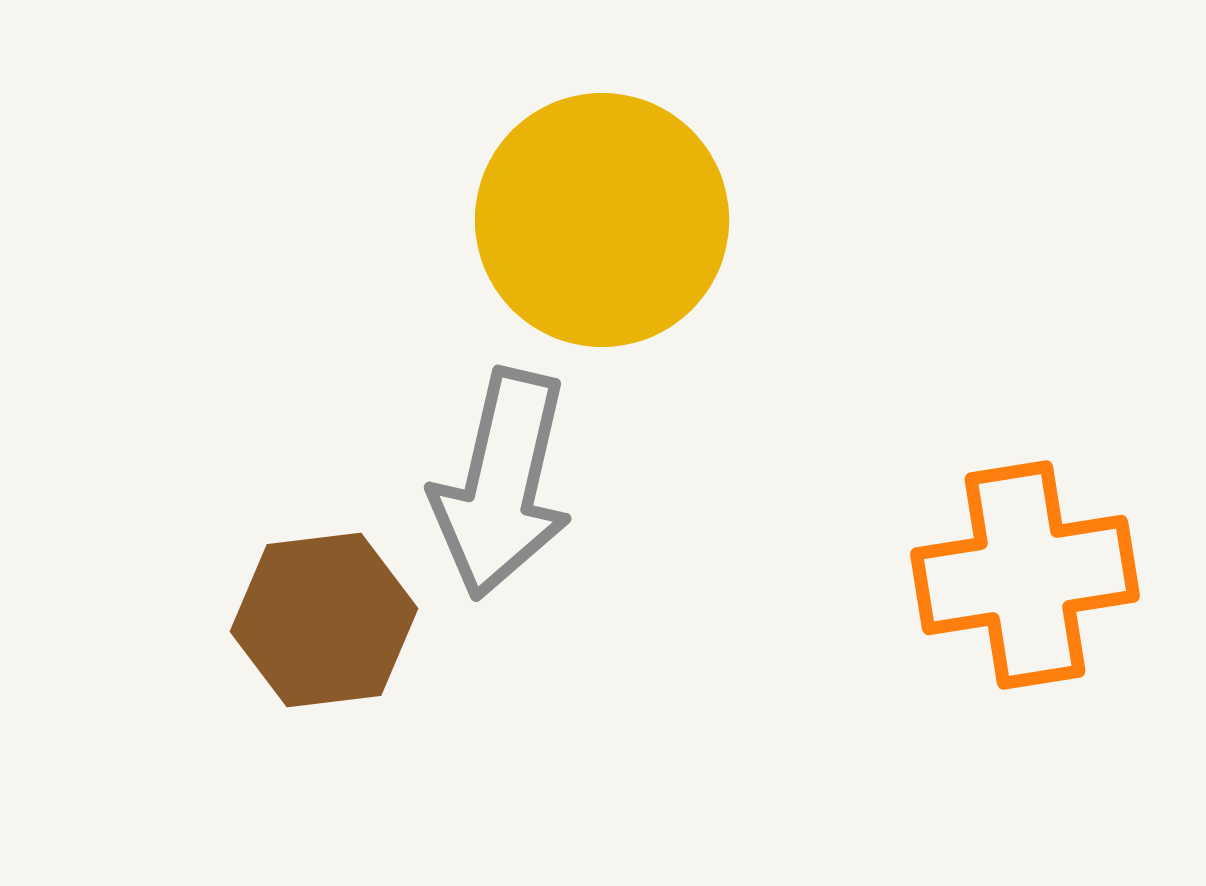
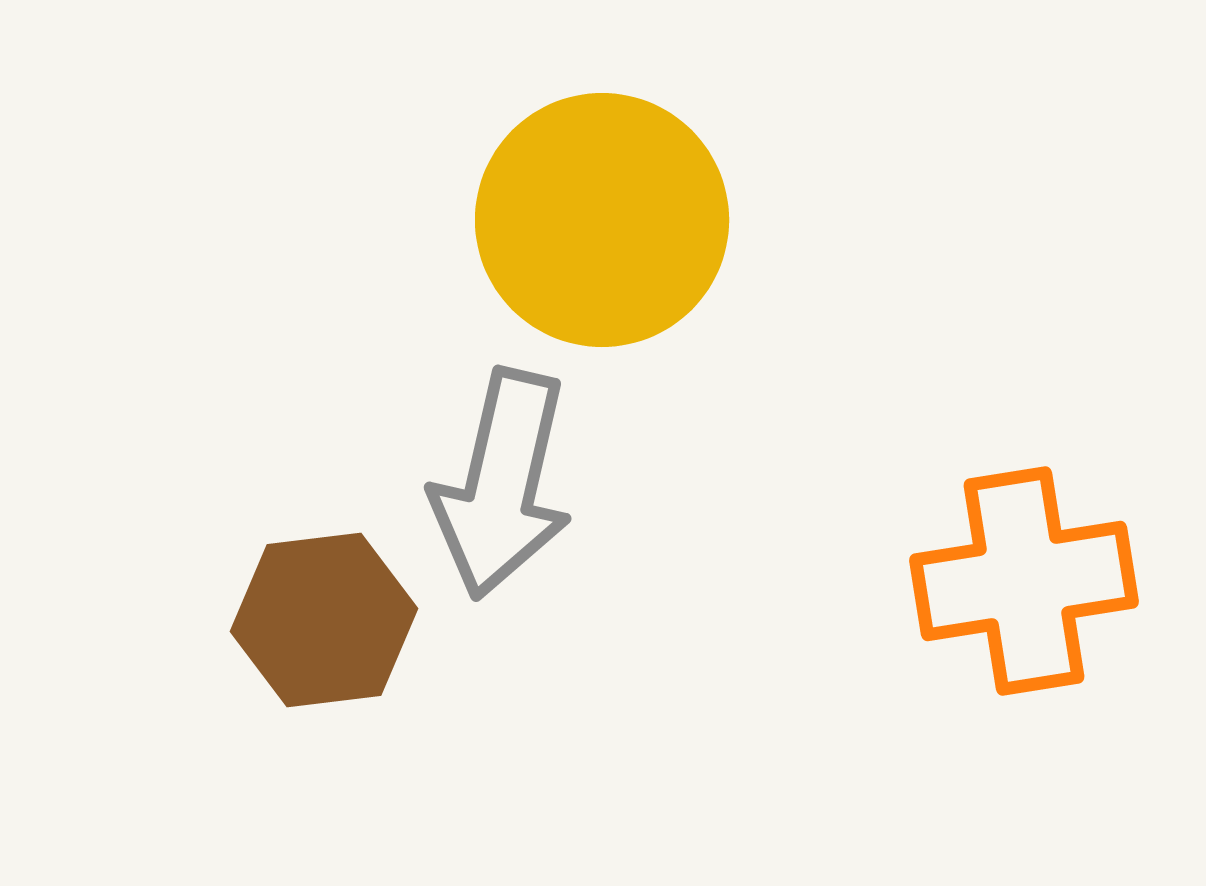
orange cross: moved 1 px left, 6 px down
